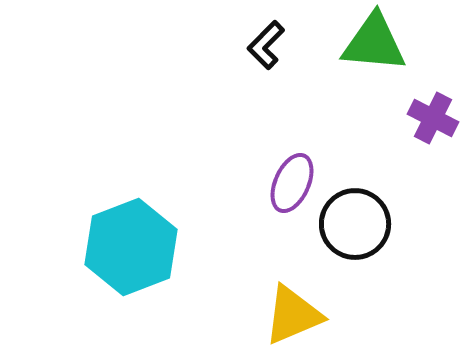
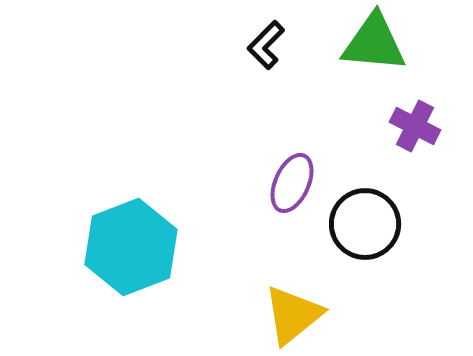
purple cross: moved 18 px left, 8 px down
black circle: moved 10 px right
yellow triangle: rotated 16 degrees counterclockwise
